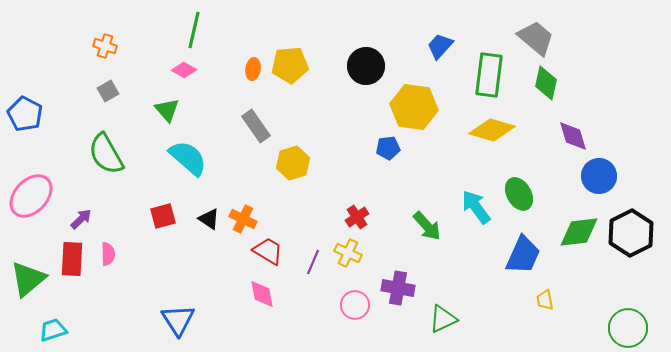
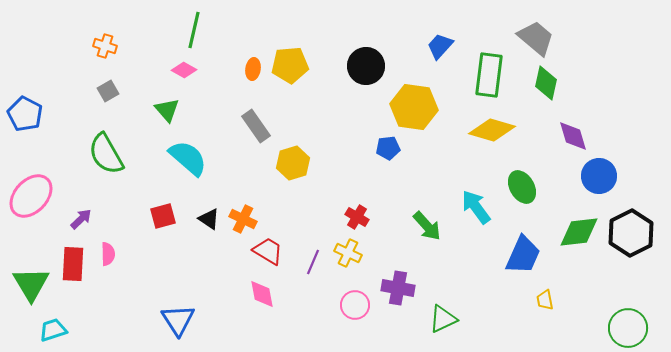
green ellipse at (519, 194): moved 3 px right, 7 px up
red cross at (357, 217): rotated 25 degrees counterclockwise
red rectangle at (72, 259): moved 1 px right, 5 px down
green triangle at (28, 279): moved 3 px right, 5 px down; rotated 21 degrees counterclockwise
